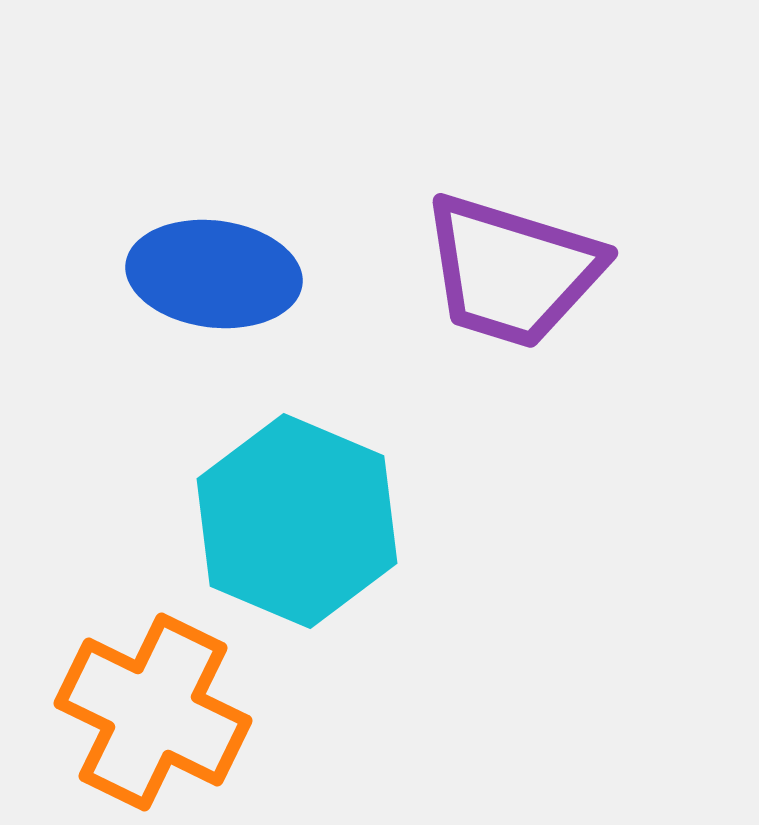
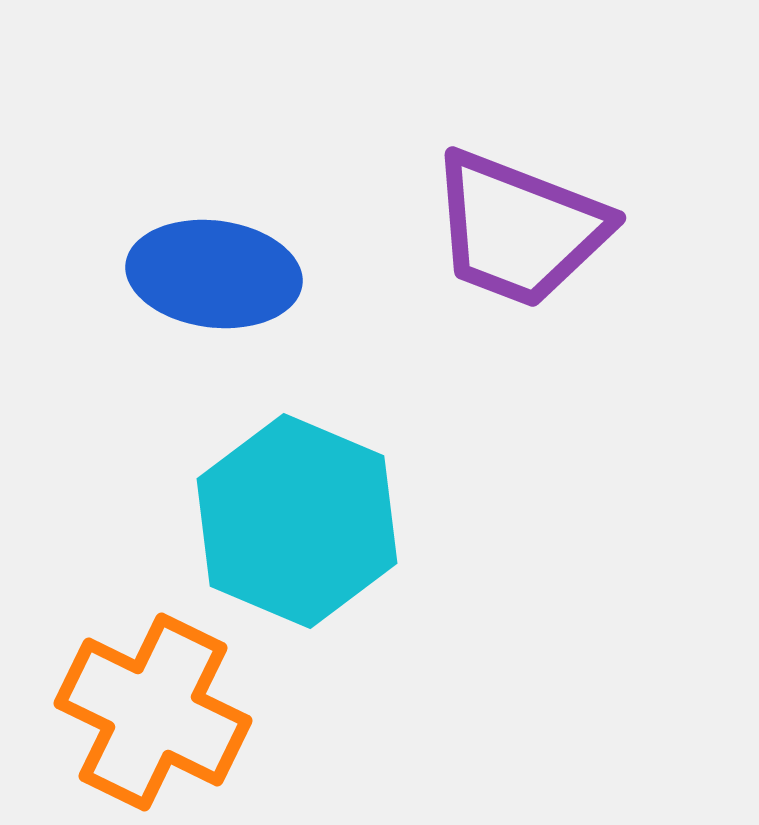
purple trapezoid: moved 7 px right, 42 px up; rotated 4 degrees clockwise
